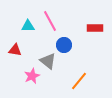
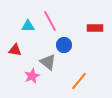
gray triangle: moved 1 px down
